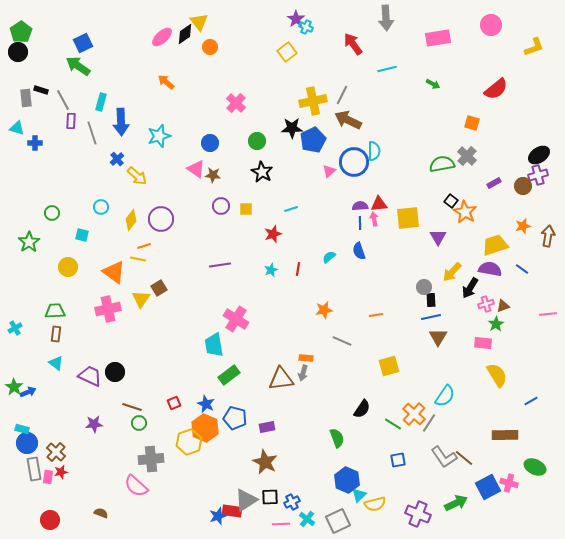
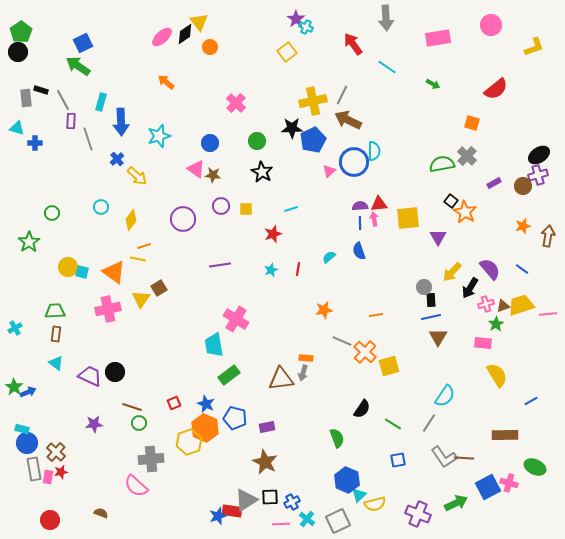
cyan line at (387, 69): moved 2 px up; rotated 48 degrees clockwise
gray line at (92, 133): moved 4 px left, 6 px down
purple circle at (161, 219): moved 22 px right
cyan square at (82, 235): moved 37 px down
yellow trapezoid at (495, 245): moved 26 px right, 60 px down
purple semicircle at (490, 269): rotated 40 degrees clockwise
orange cross at (414, 414): moved 49 px left, 62 px up
brown line at (464, 458): rotated 36 degrees counterclockwise
